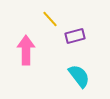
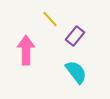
purple rectangle: rotated 36 degrees counterclockwise
cyan semicircle: moved 3 px left, 4 px up
